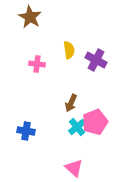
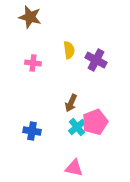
brown star: rotated 15 degrees counterclockwise
pink cross: moved 4 px left, 1 px up
blue cross: moved 6 px right
pink triangle: rotated 30 degrees counterclockwise
